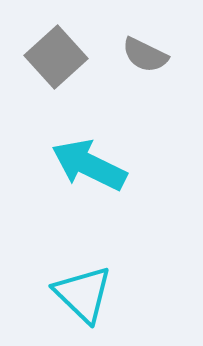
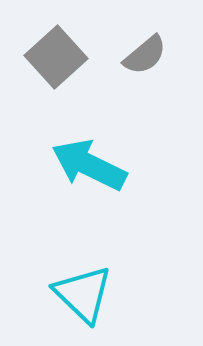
gray semicircle: rotated 66 degrees counterclockwise
